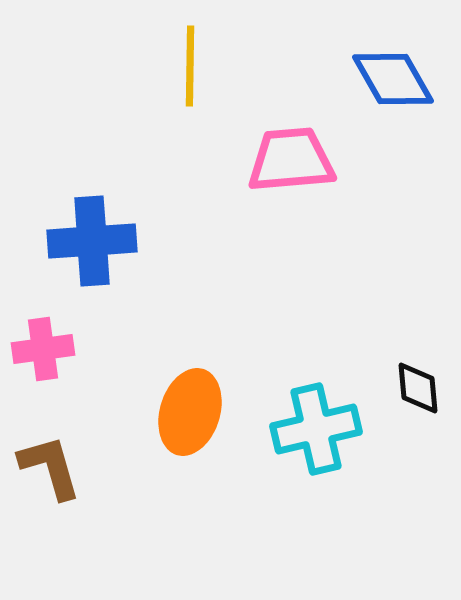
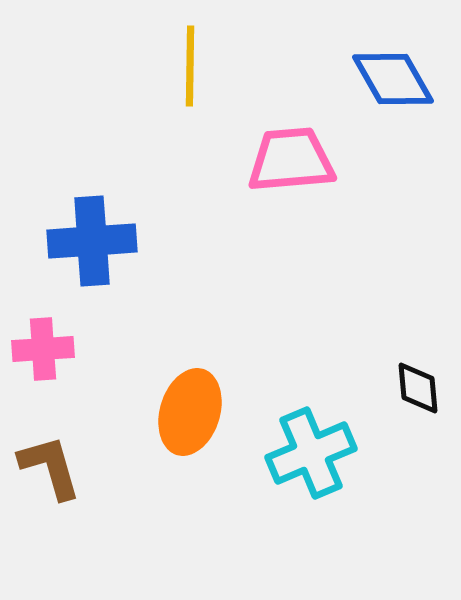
pink cross: rotated 4 degrees clockwise
cyan cross: moved 5 px left, 24 px down; rotated 10 degrees counterclockwise
